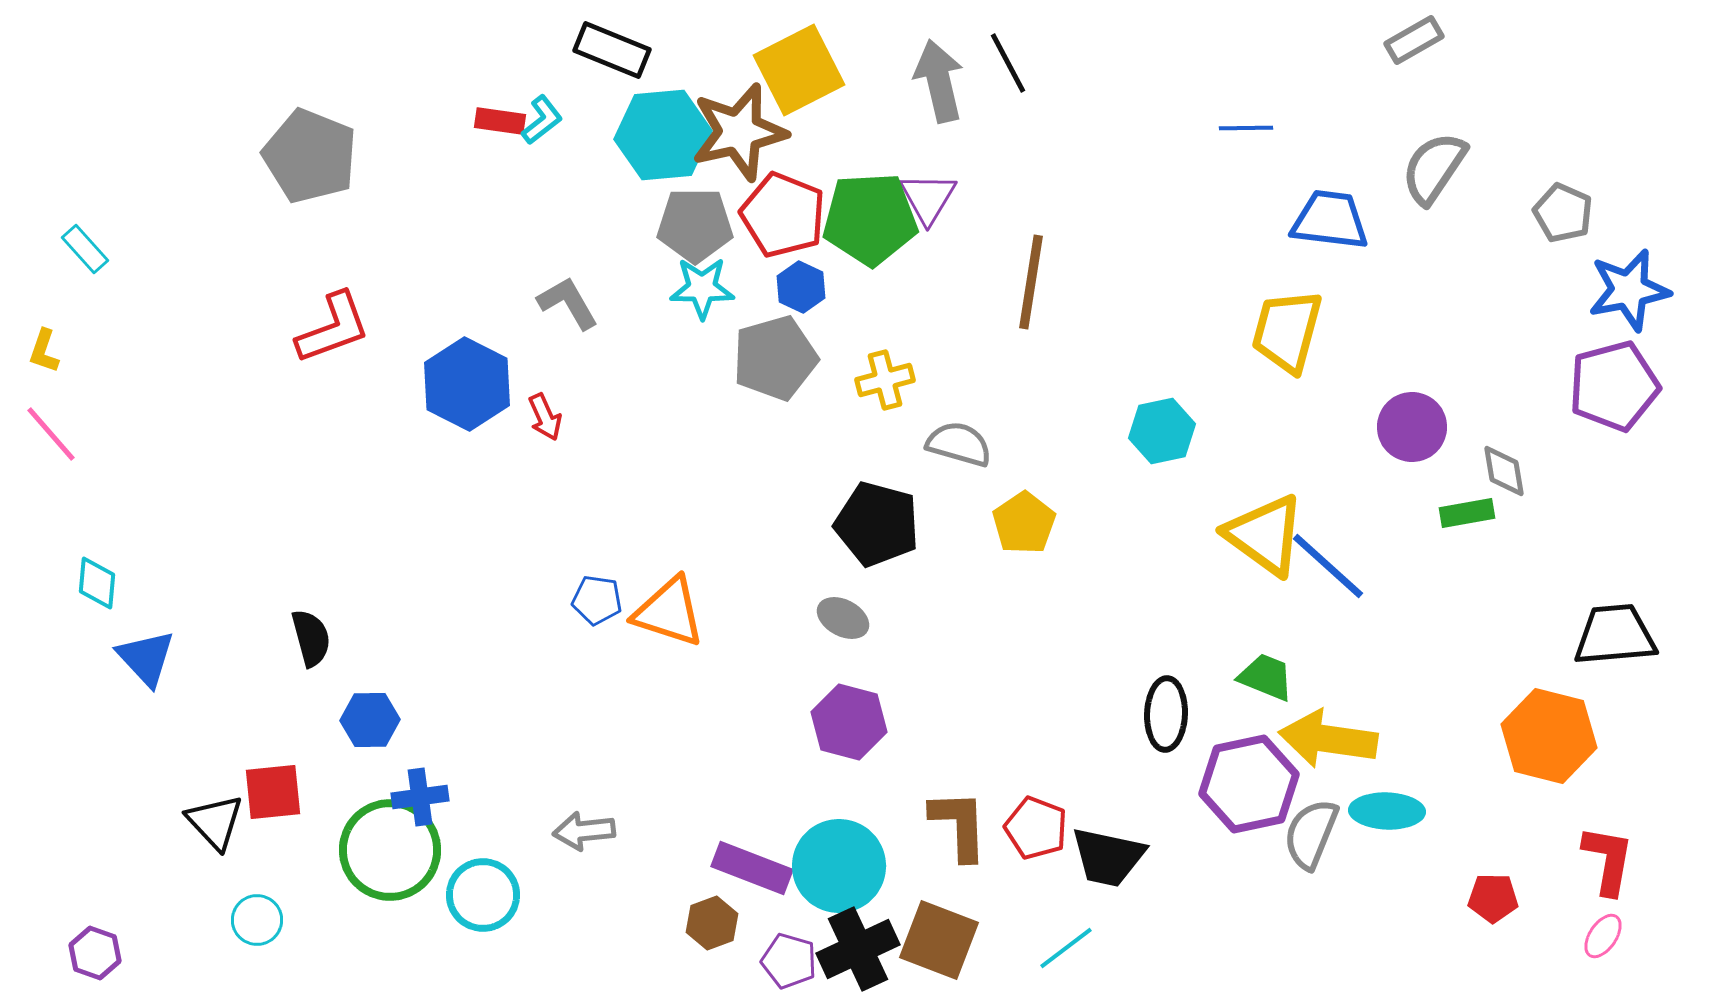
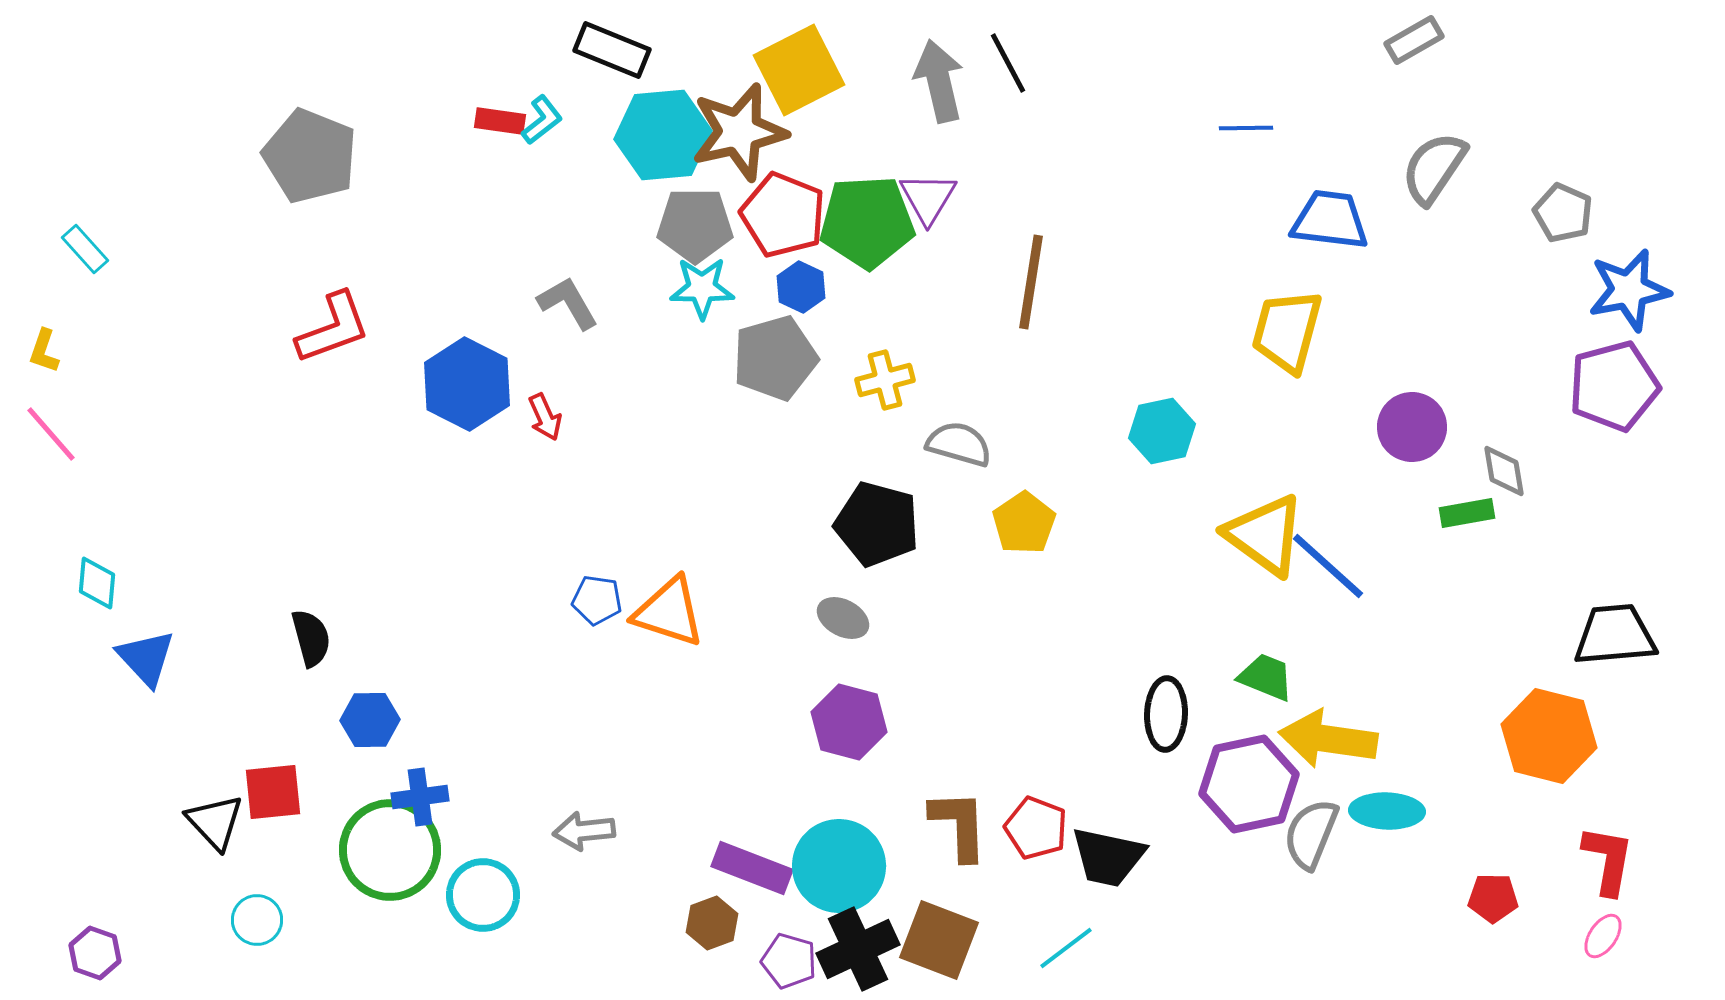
green pentagon at (870, 219): moved 3 px left, 3 px down
